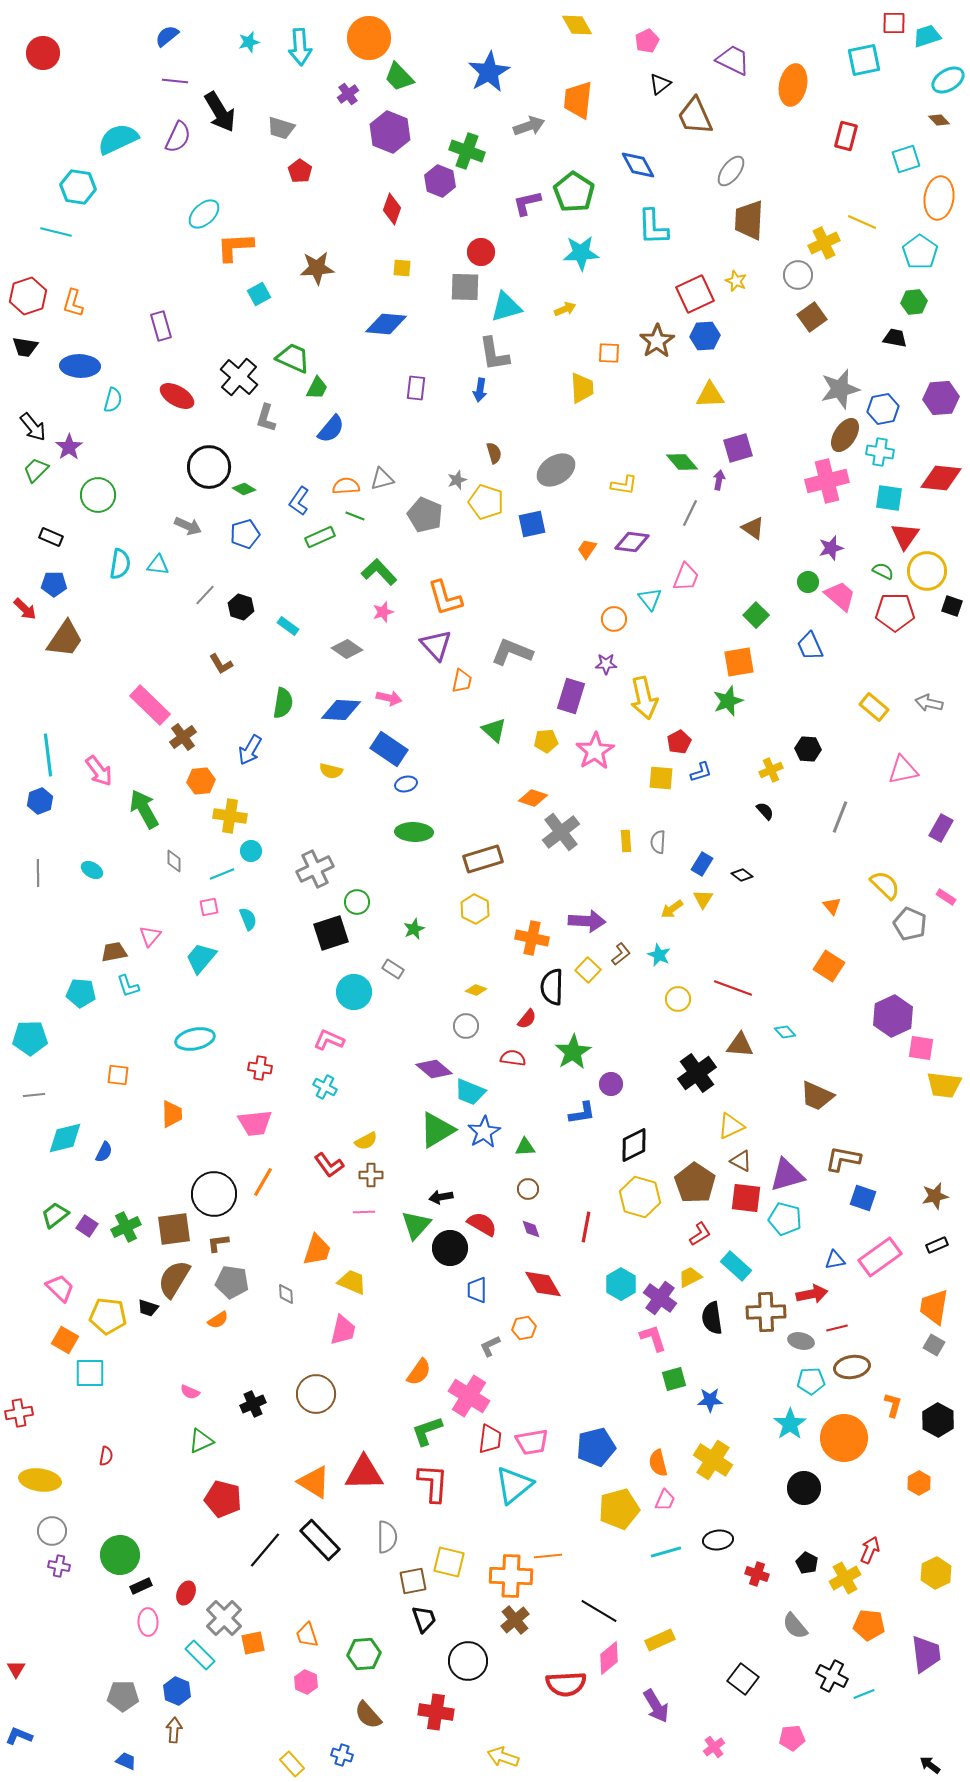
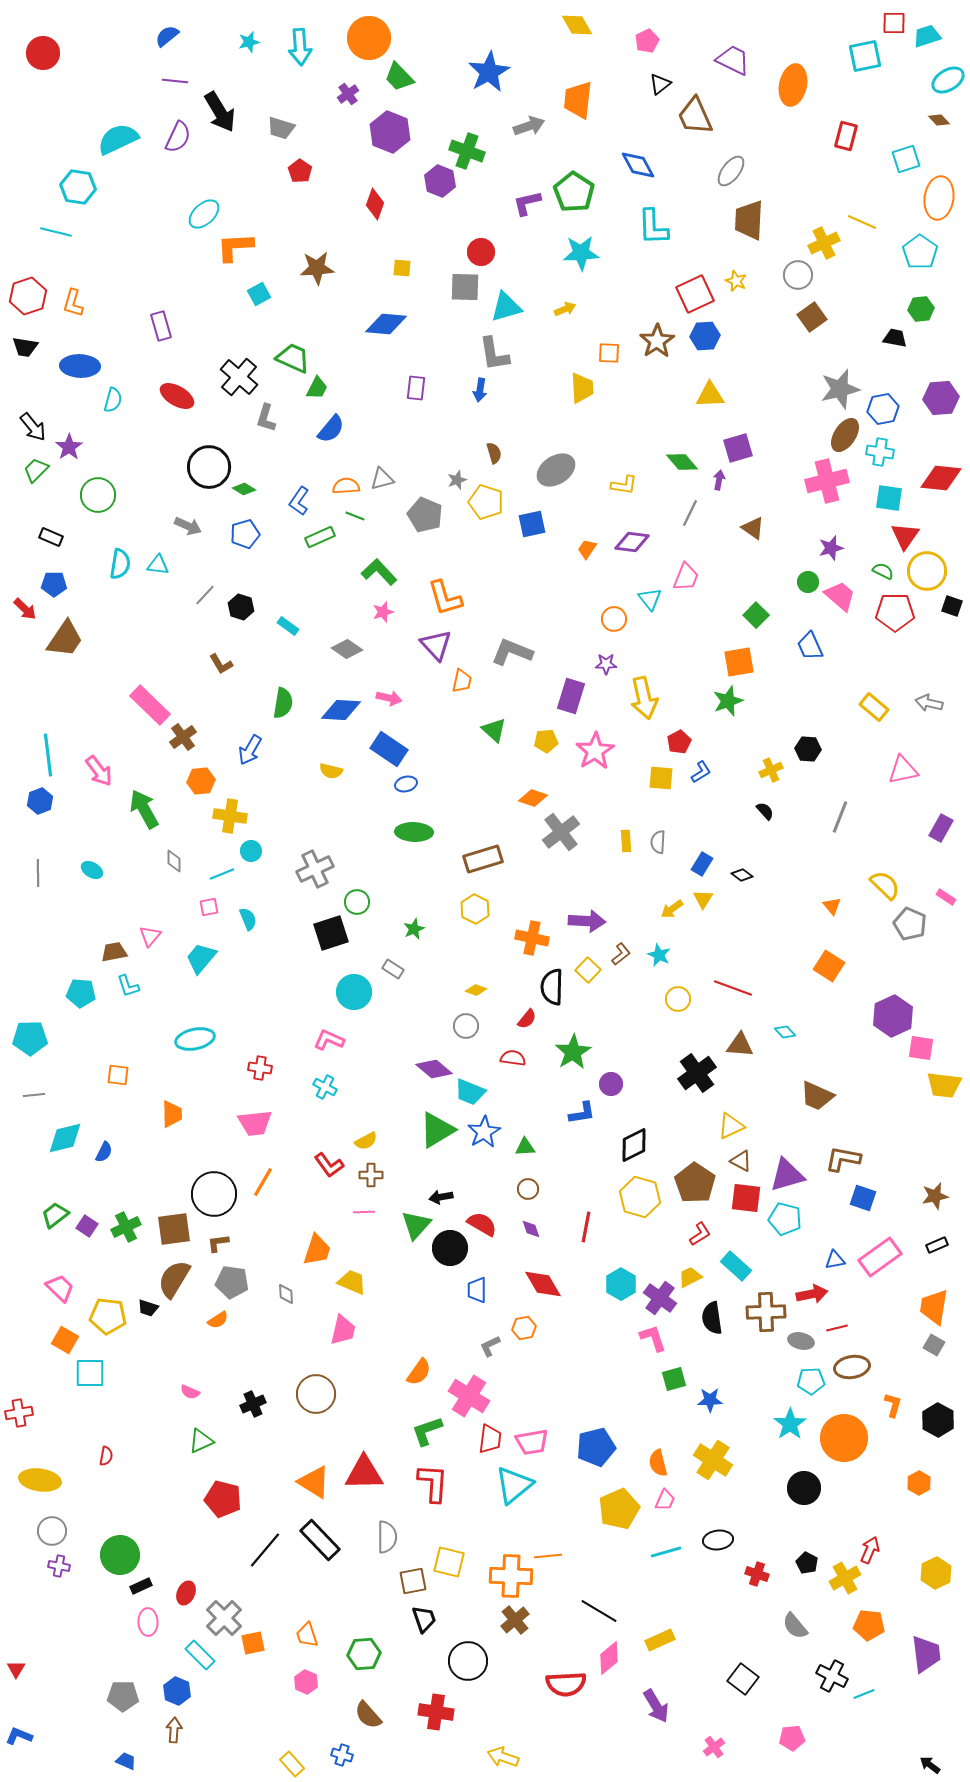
cyan square at (864, 60): moved 1 px right, 4 px up
red diamond at (392, 209): moved 17 px left, 5 px up
green hexagon at (914, 302): moved 7 px right, 7 px down
blue L-shape at (701, 772): rotated 15 degrees counterclockwise
yellow pentagon at (619, 1509): rotated 9 degrees counterclockwise
